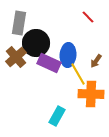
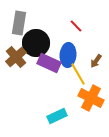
red line: moved 12 px left, 9 px down
orange cross: moved 4 px down; rotated 25 degrees clockwise
cyan rectangle: rotated 36 degrees clockwise
